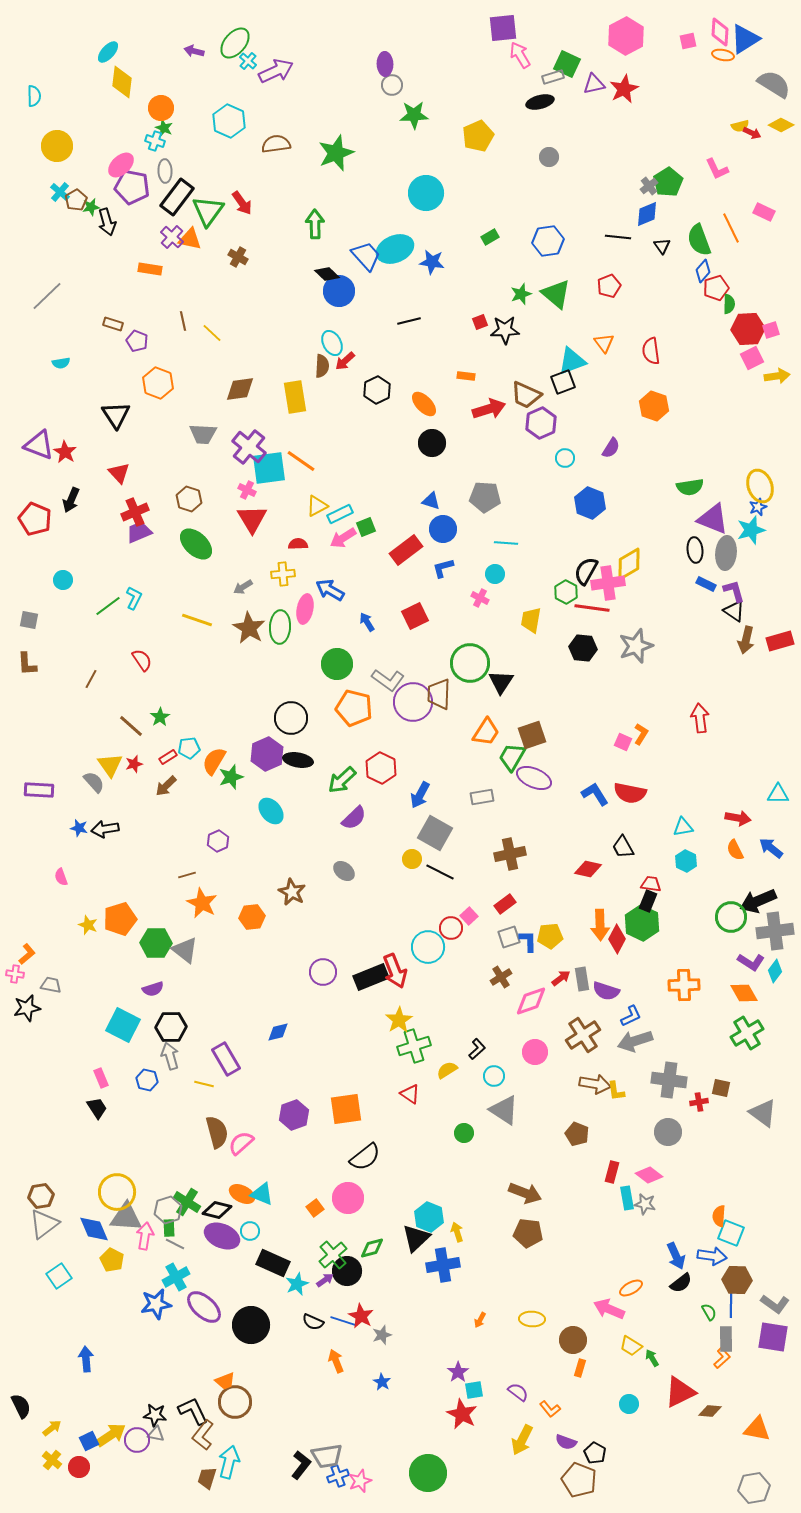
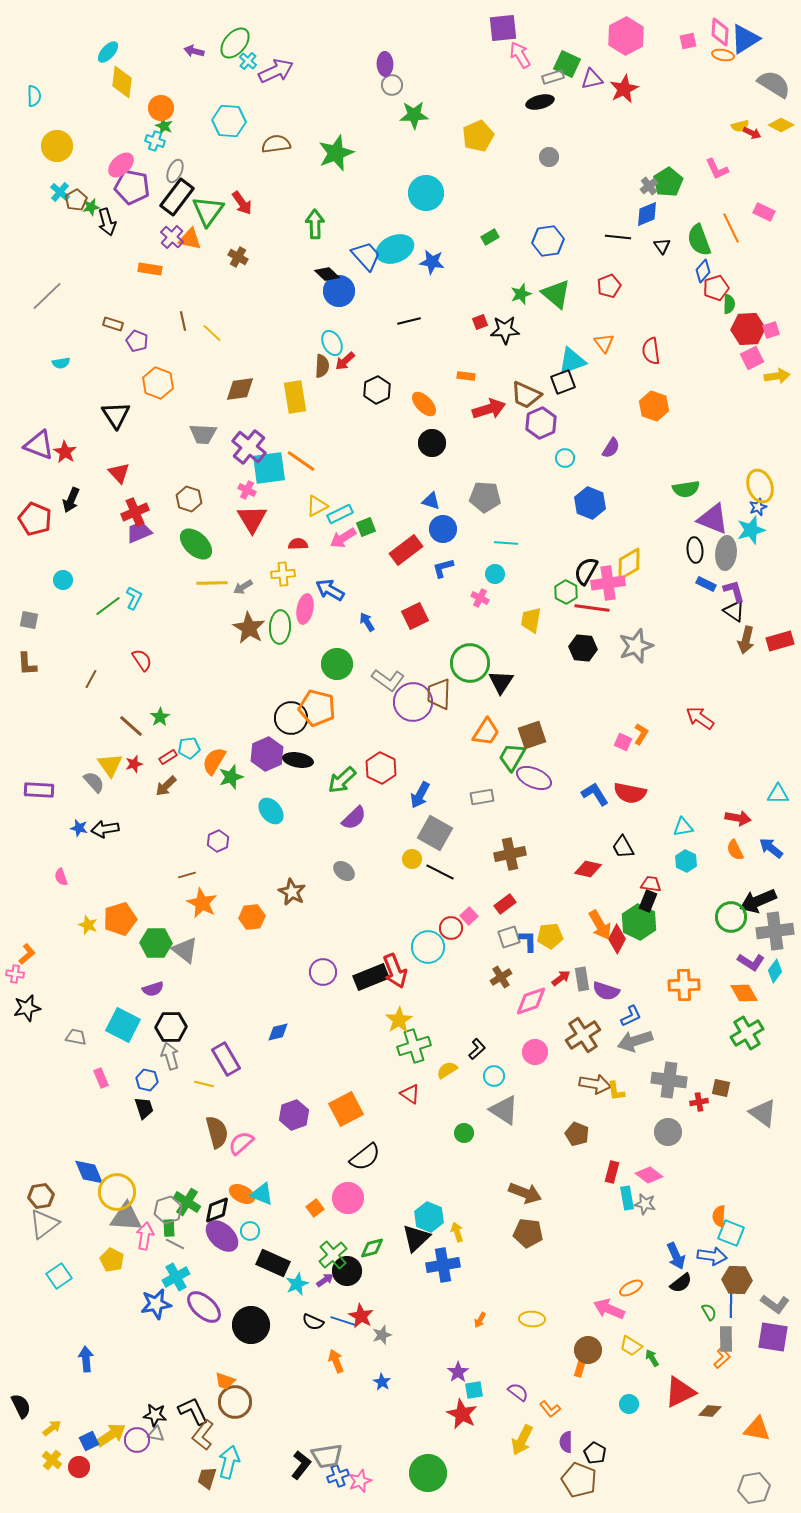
purple triangle at (594, 84): moved 2 px left, 5 px up
cyan hexagon at (229, 121): rotated 20 degrees counterclockwise
green star at (164, 128): moved 2 px up
gray ellipse at (165, 171): moved 10 px right; rotated 25 degrees clockwise
green semicircle at (690, 487): moved 4 px left, 2 px down
yellow line at (197, 620): moved 15 px right, 37 px up; rotated 20 degrees counterclockwise
orange pentagon at (354, 708): moved 37 px left
red arrow at (700, 718): rotated 48 degrees counterclockwise
green hexagon at (642, 923): moved 3 px left, 1 px up
orange arrow at (600, 925): rotated 28 degrees counterclockwise
gray trapezoid at (51, 985): moved 25 px right, 52 px down
black trapezoid at (97, 1108): moved 47 px right; rotated 15 degrees clockwise
orange square at (346, 1109): rotated 20 degrees counterclockwise
black diamond at (217, 1210): rotated 36 degrees counterclockwise
blue diamond at (94, 1229): moved 5 px left, 57 px up
purple ellipse at (222, 1236): rotated 20 degrees clockwise
brown circle at (573, 1340): moved 15 px right, 10 px down
orange trapezoid at (225, 1381): rotated 40 degrees clockwise
purple semicircle at (566, 1442): rotated 70 degrees clockwise
